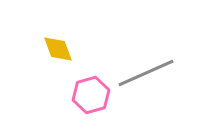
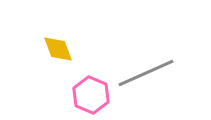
pink hexagon: rotated 21 degrees counterclockwise
